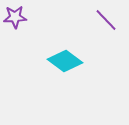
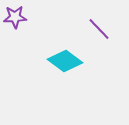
purple line: moved 7 px left, 9 px down
